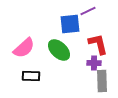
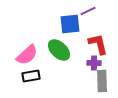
pink semicircle: moved 3 px right, 7 px down
black rectangle: rotated 12 degrees counterclockwise
